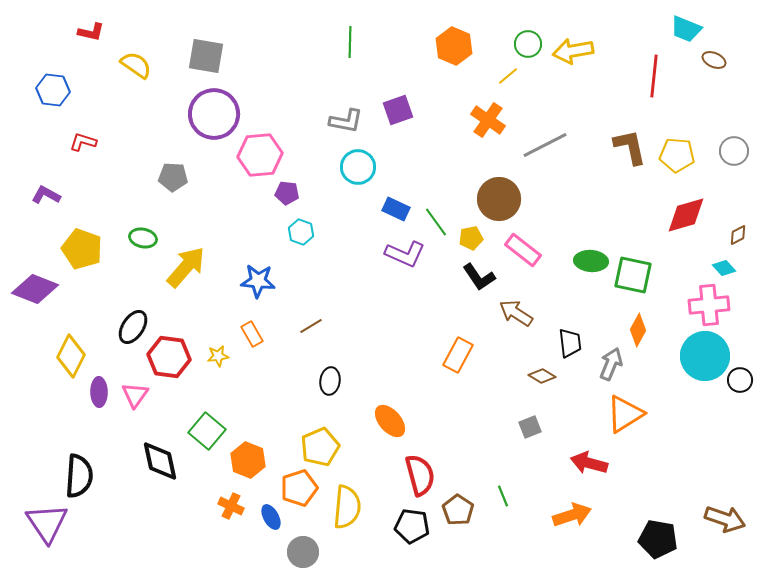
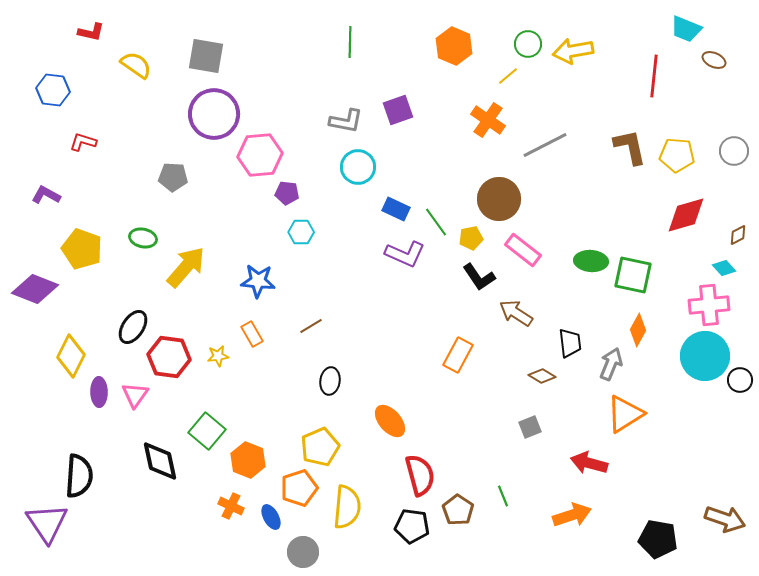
cyan hexagon at (301, 232): rotated 20 degrees counterclockwise
